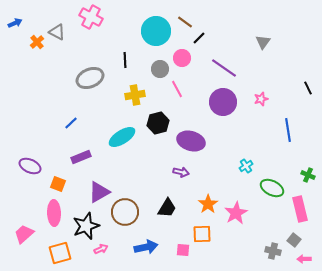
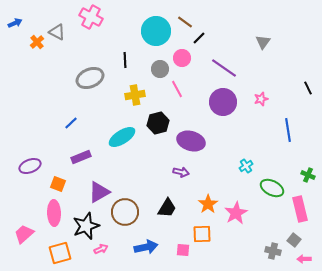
purple ellipse at (30, 166): rotated 45 degrees counterclockwise
